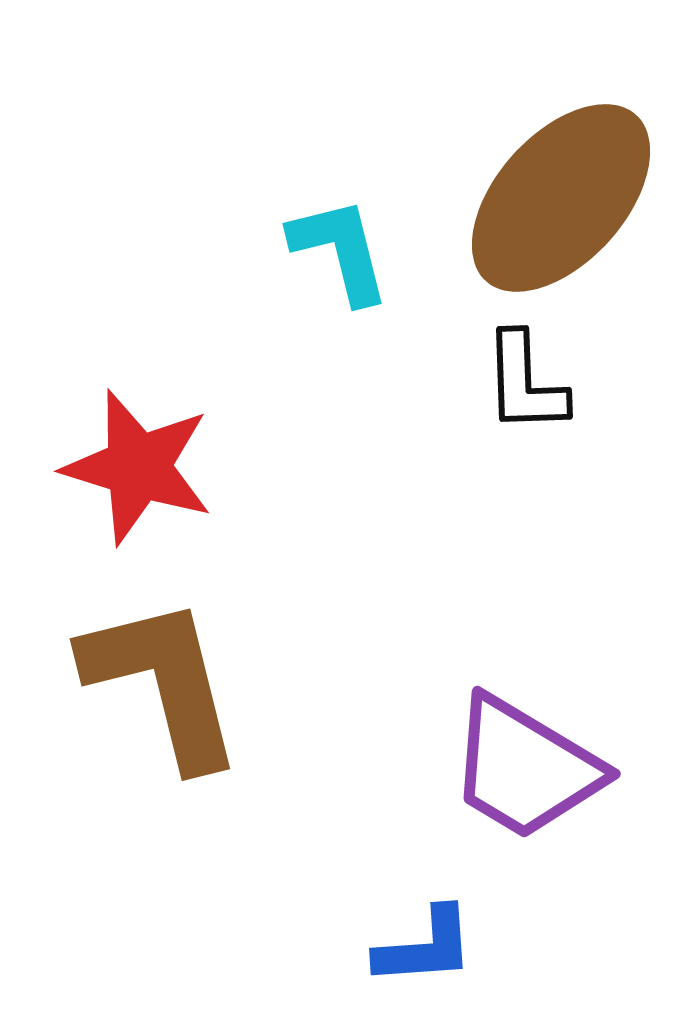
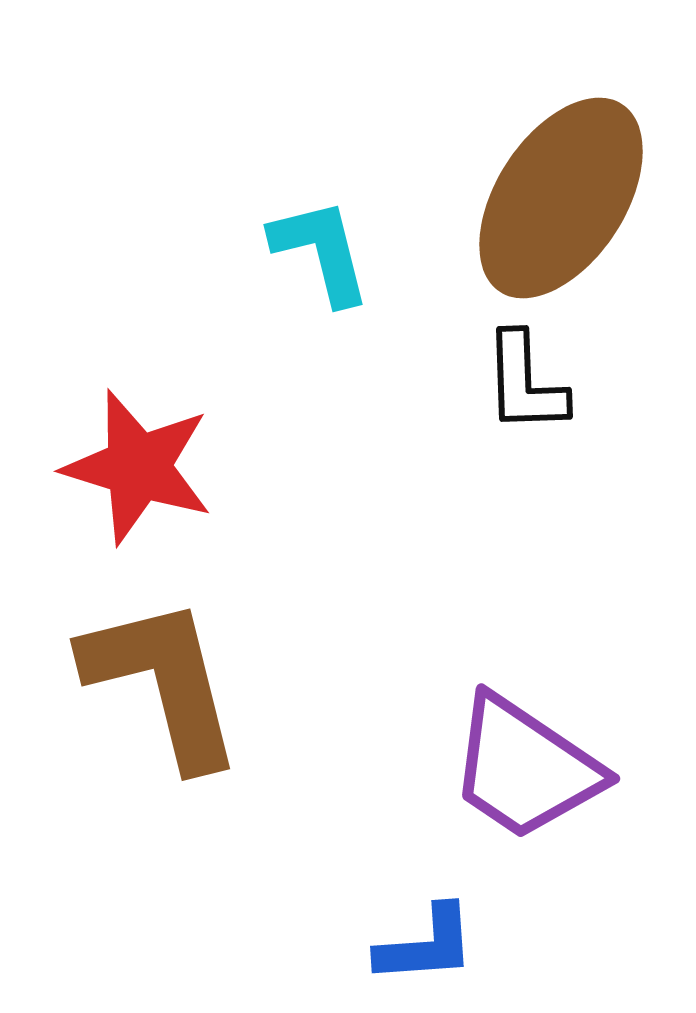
brown ellipse: rotated 9 degrees counterclockwise
cyan L-shape: moved 19 px left, 1 px down
purple trapezoid: rotated 3 degrees clockwise
blue L-shape: moved 1 px right, 2 px up
